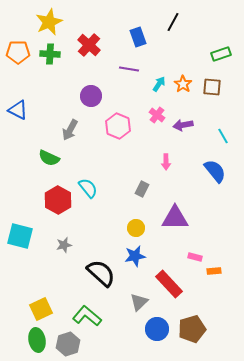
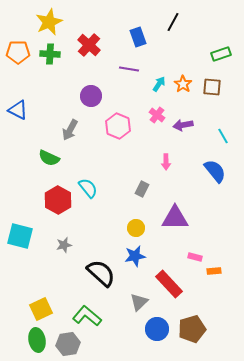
gray hexagon: rotated 10 degrees clockwise
